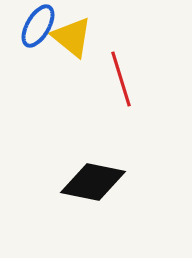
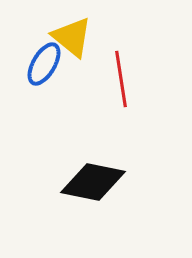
blue ellipse: moved 6 px right, 38 px down
red line: rotated 8 degrees clockwise
